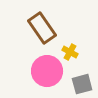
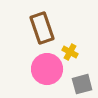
brown rectangle: rotated 16 degrees clockwise
pink circle: moved 2 px up
